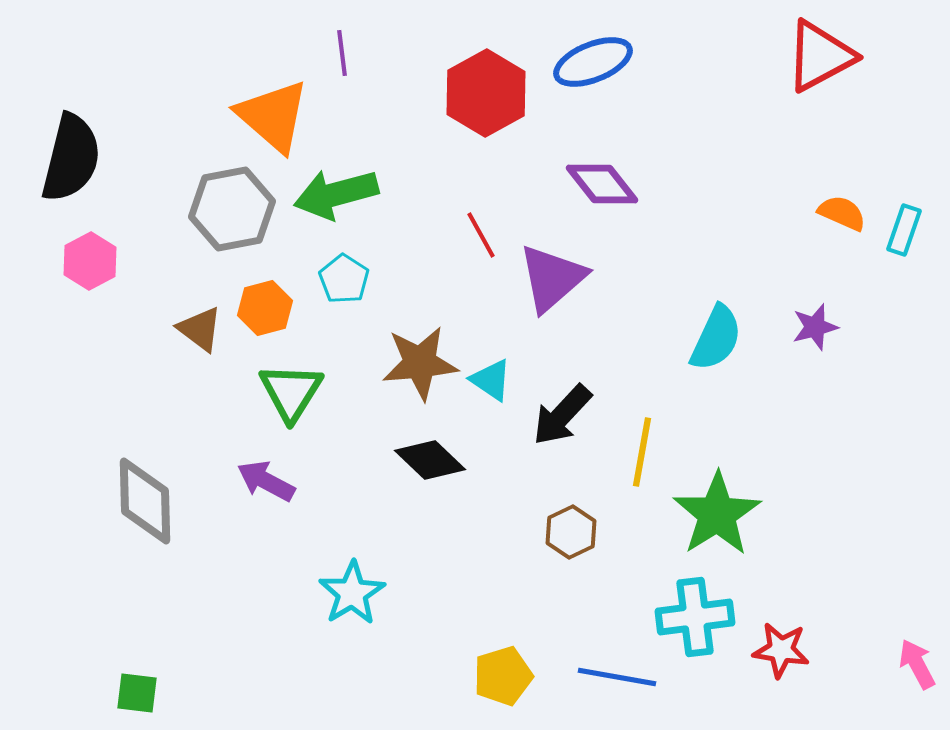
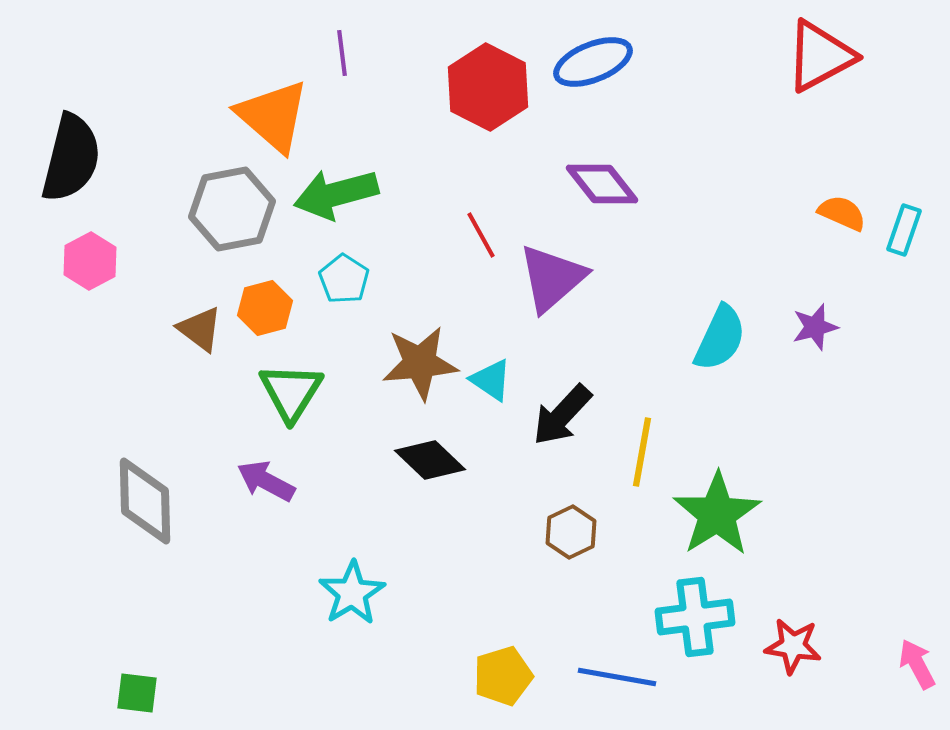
red hexagon: moved 2 px right, 6 px up; rotated 4 degrees counterclockwise
cyan semicircle: moved 4 px right
red star: moved 12 px right, 4 px up
